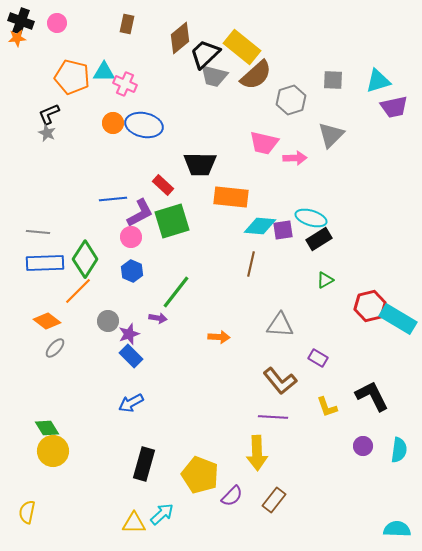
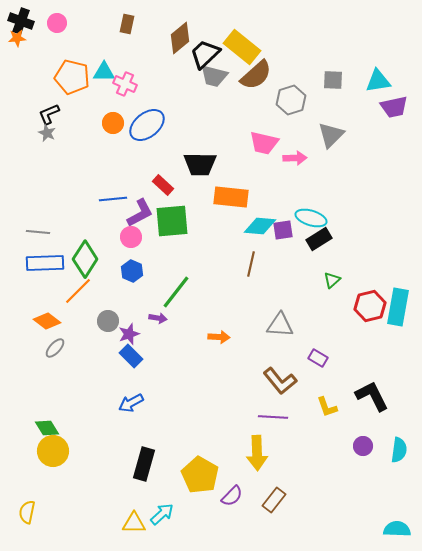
cyan triangle at (378, 81): rotated 8 degrees clockwise
blue ellipse at (144, 125): moved 3 px right; rotated 51 degrees counterclockwise
green square at (172, 221): rotated 12 degrees clockwise
green triangle at (325, 280): moved 7 px right; rotated 12 degrees counterclockwise
cyan rectangle at (398, 319): moved 12 px up; rotated 69 degrees clockwise
yellow pentagon at (200, 475): rotated 9 degrees clockwise
